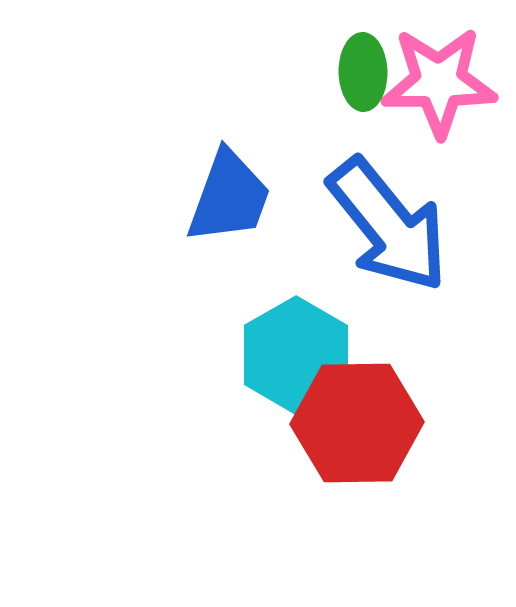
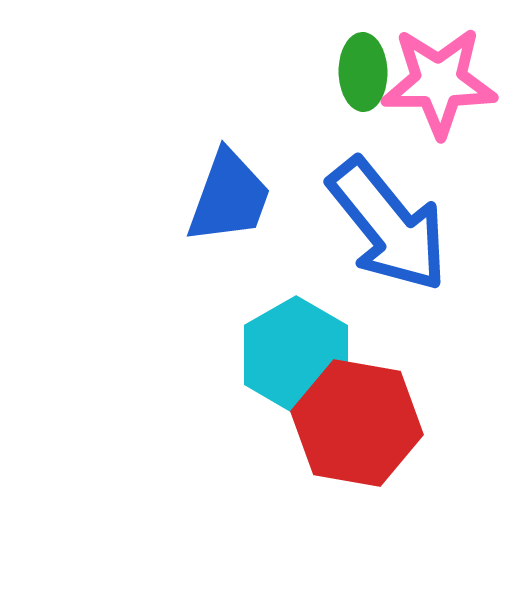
red hexagon: rotated 11 degrees clockwise
